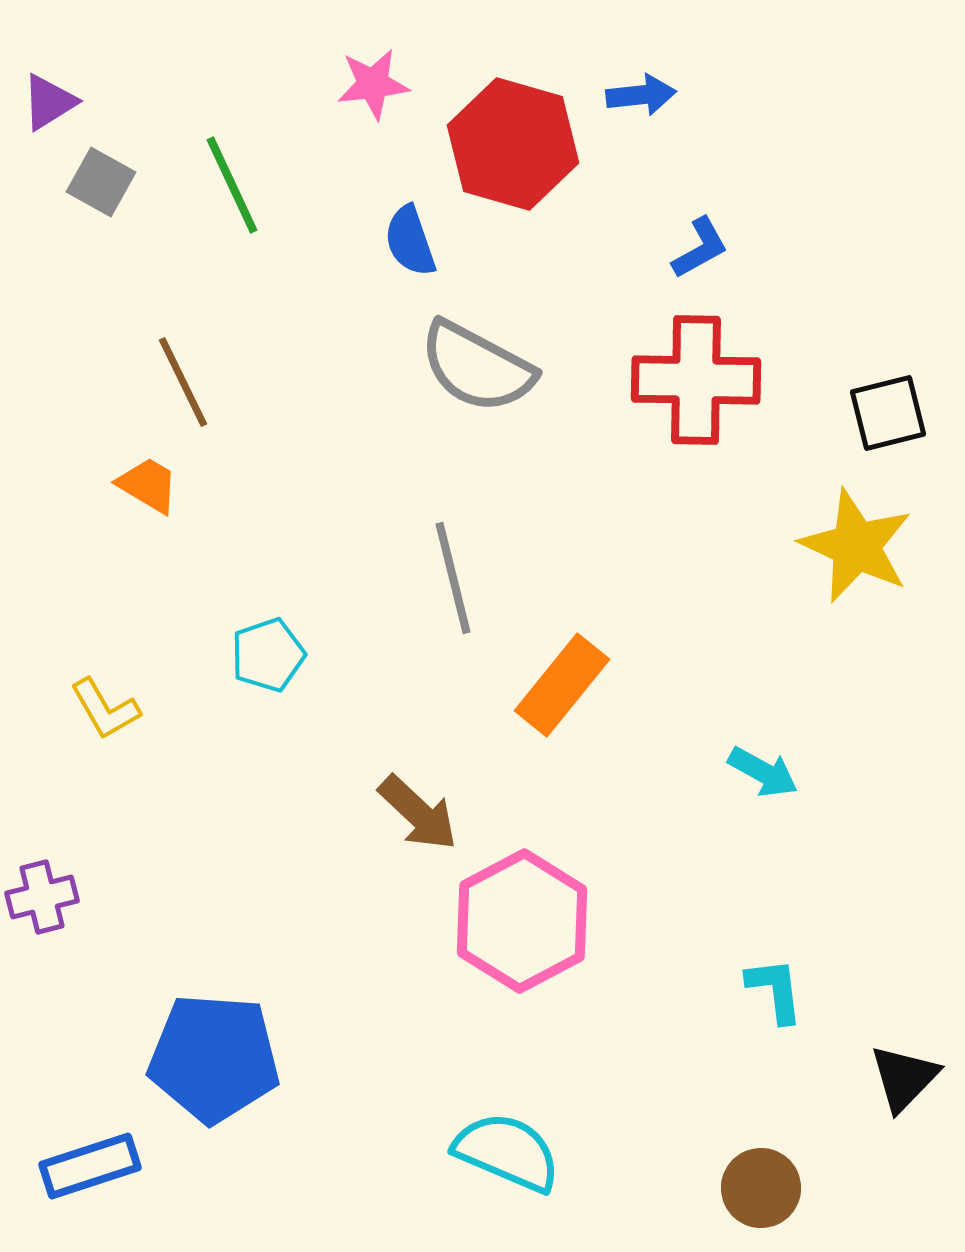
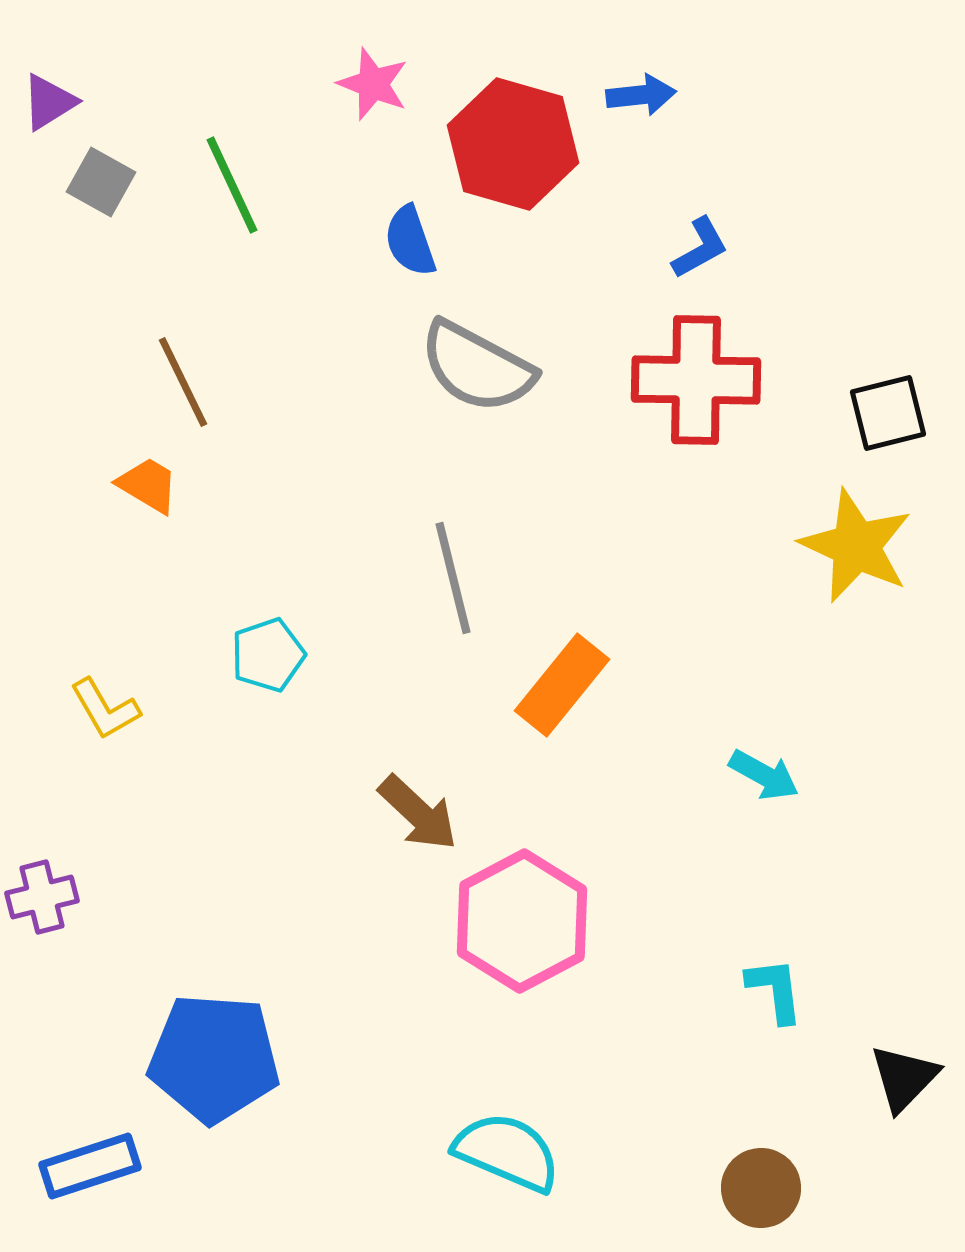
pink star: rotated 28 degrees clockwise
cyan arrow: moved 1 px right, 3 px down
